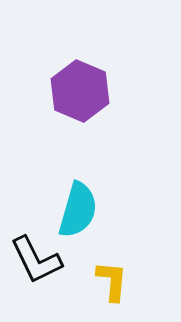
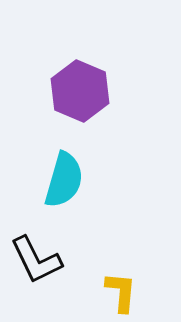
cyan semicircle: moved 14 px left, 30 px up
yellow L-shape: moved 9 px right, 11 px down
